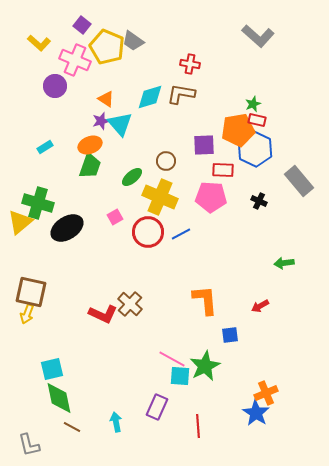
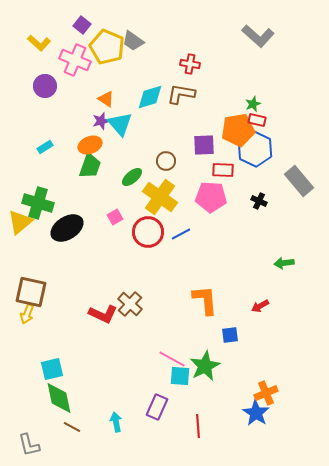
purple circle at (55, 86): moved 10 px left
yellow cross at (160, 197): rotated 12 degrees clockwise
